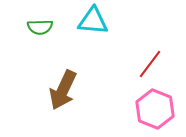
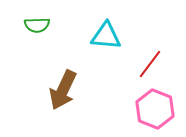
cyan triangle: moved 13 px right, 15 px down
green semicircle: moved 3 px left, 2 px up
